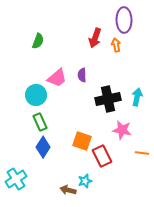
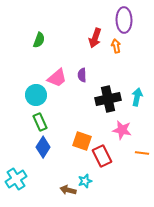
green semicircle: moved 1 px right, 1 px up
orange arrow: moved 1 px down
